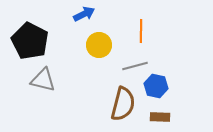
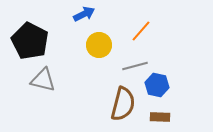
orange line: rotated 40 degrees clockwise
blue hexagon: moved 1 px right, 1 px up
